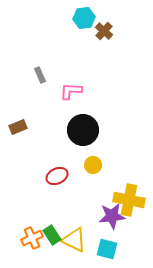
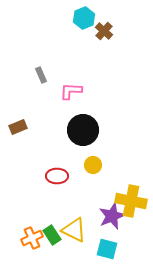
cyan hexagon: rotated 15 degrees counterclockwise
gray rectangle: moved 1 px right
red ellipse: rotated 25 degrees clockwise
yellow cross: moved 2 px right, 1 px down
purple star: rotated 16 degrees counterclockwise
yellow triangle: moved 10 px up
